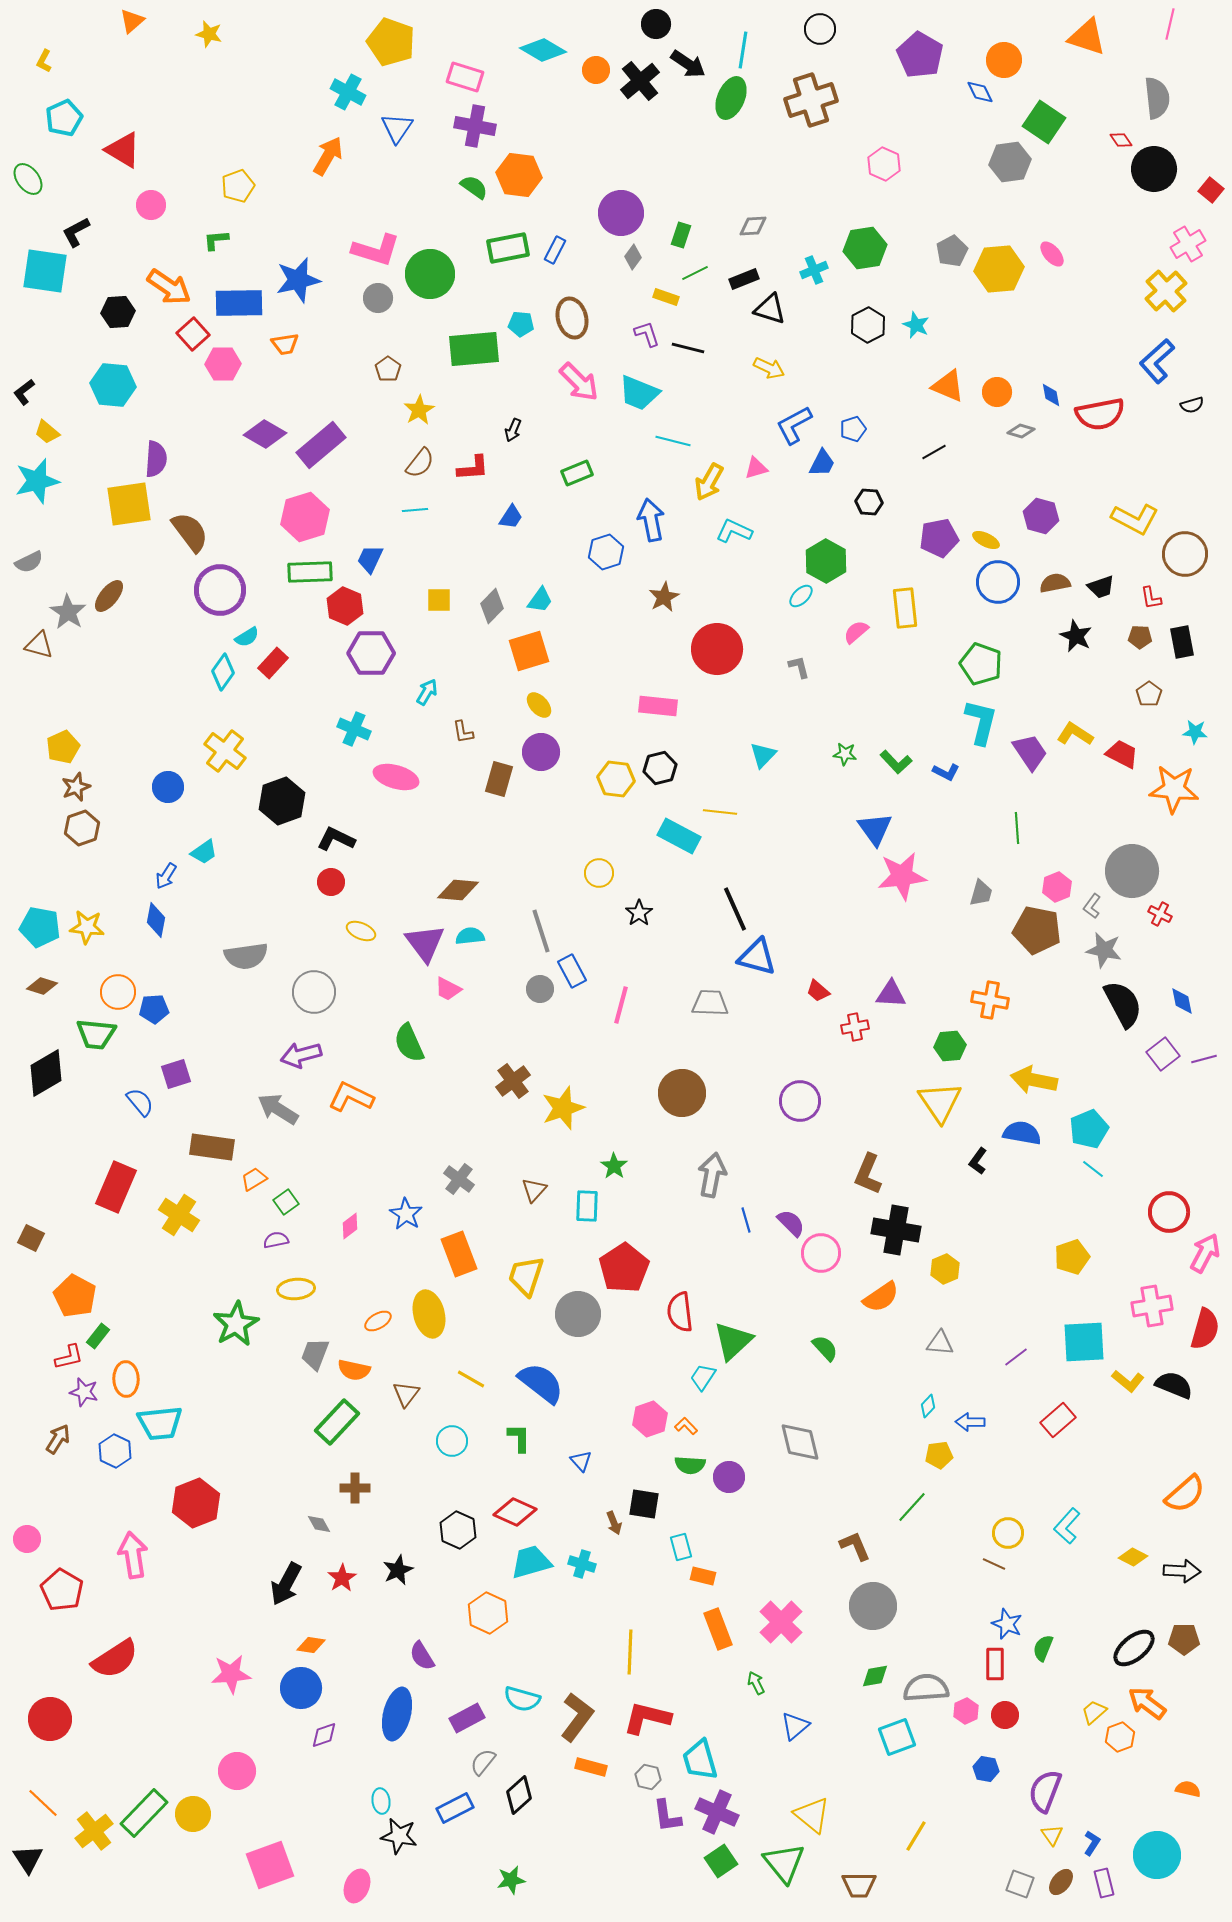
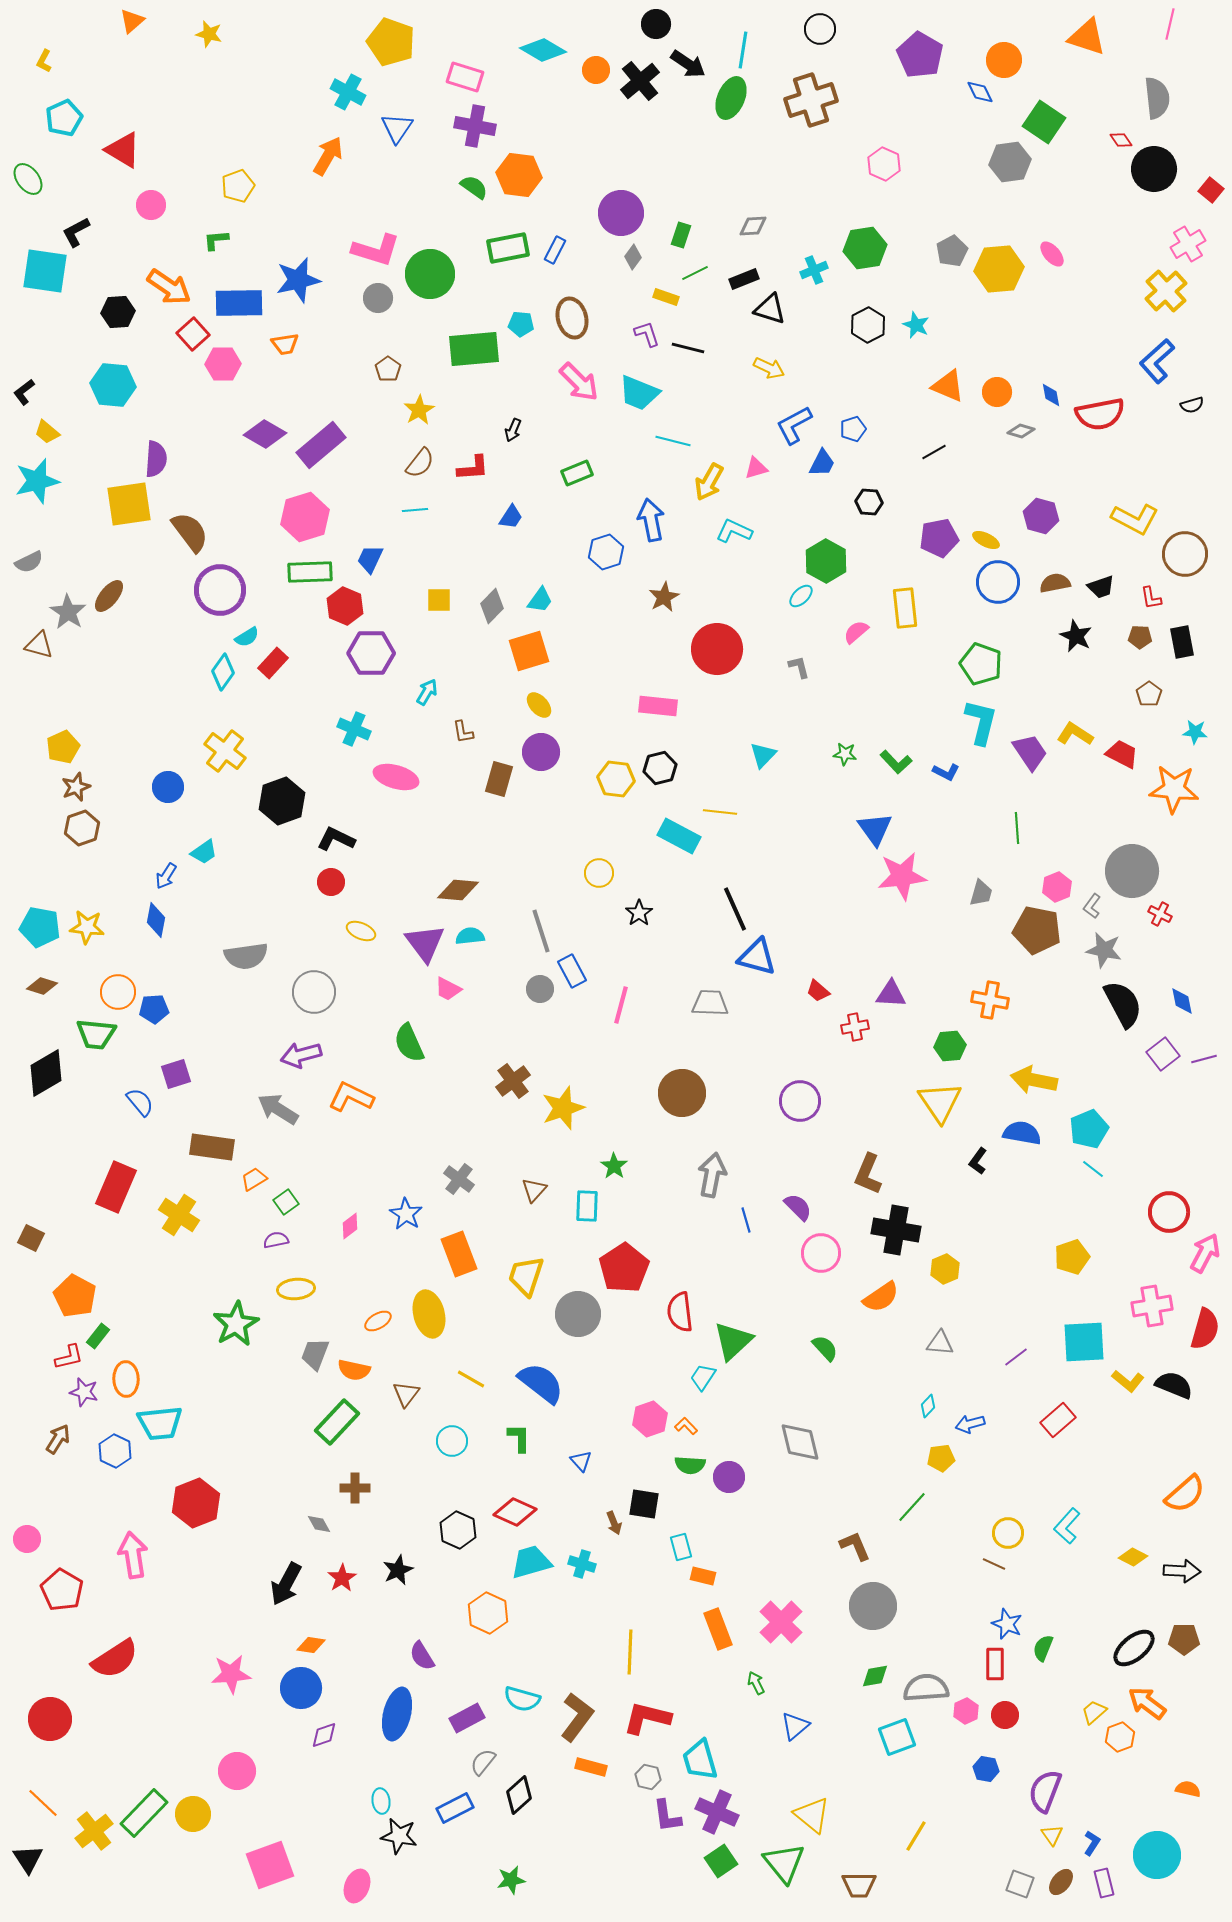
purple semicircle at (791, 1223): moved 7 px right, 16 px up
blue arrow at (970, 1422): moved 2 px down; rotated 16 degrees counterclockwise
yellow pentagon at (939, 1455): moved 2 px right, 3 px down
